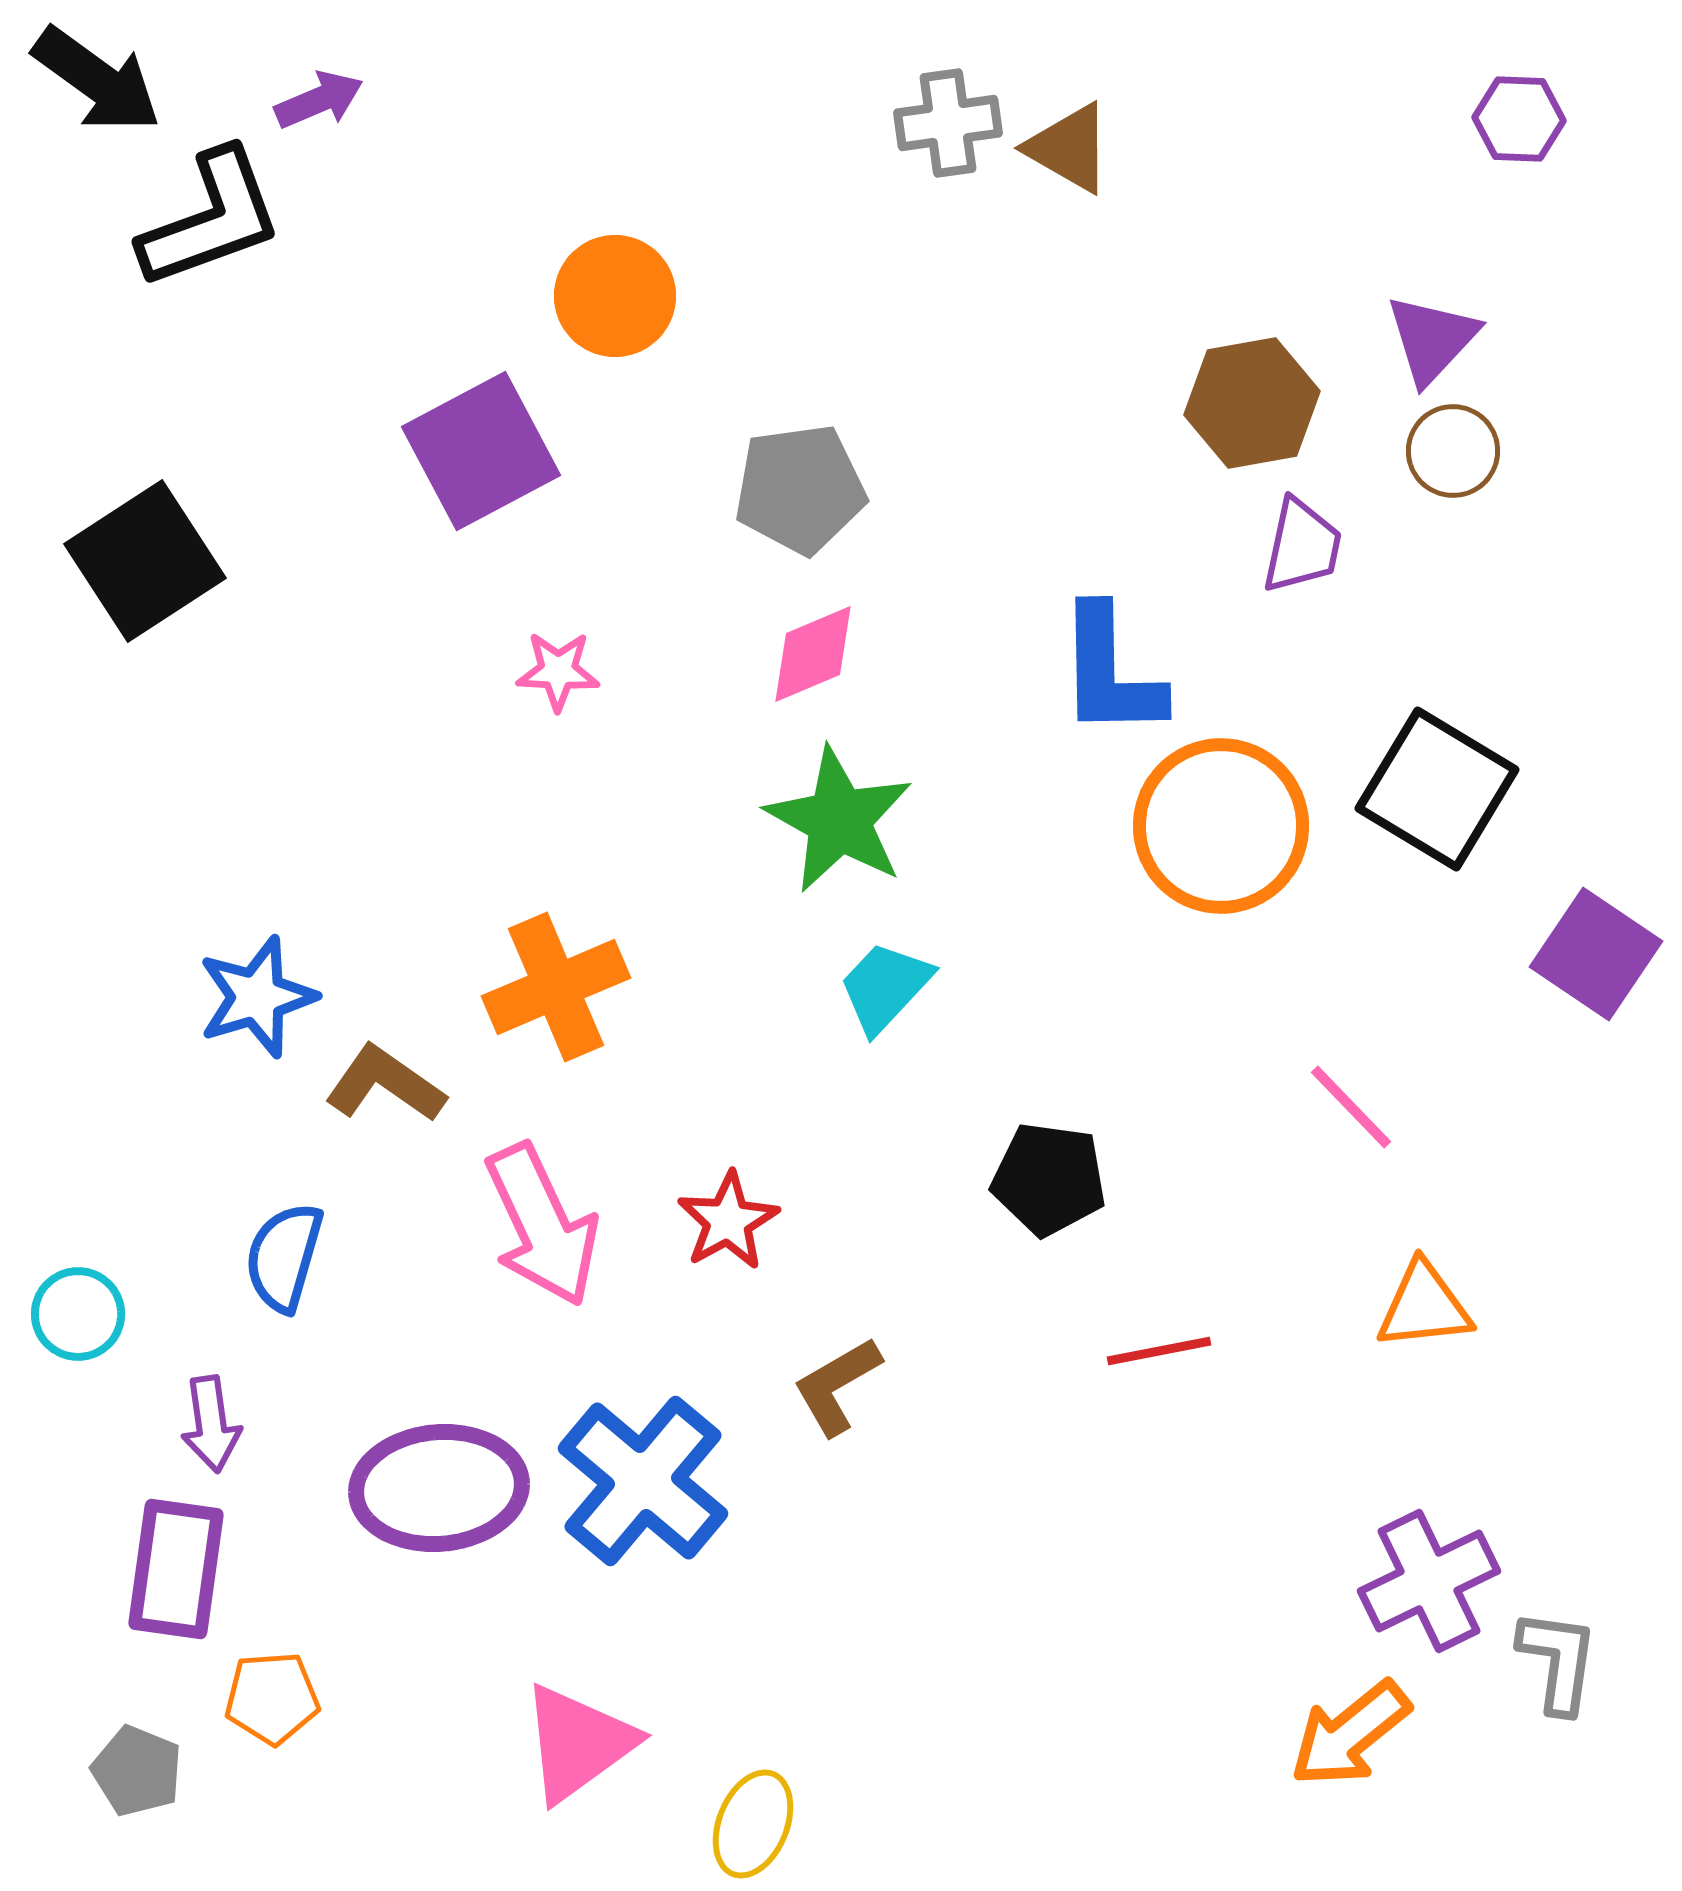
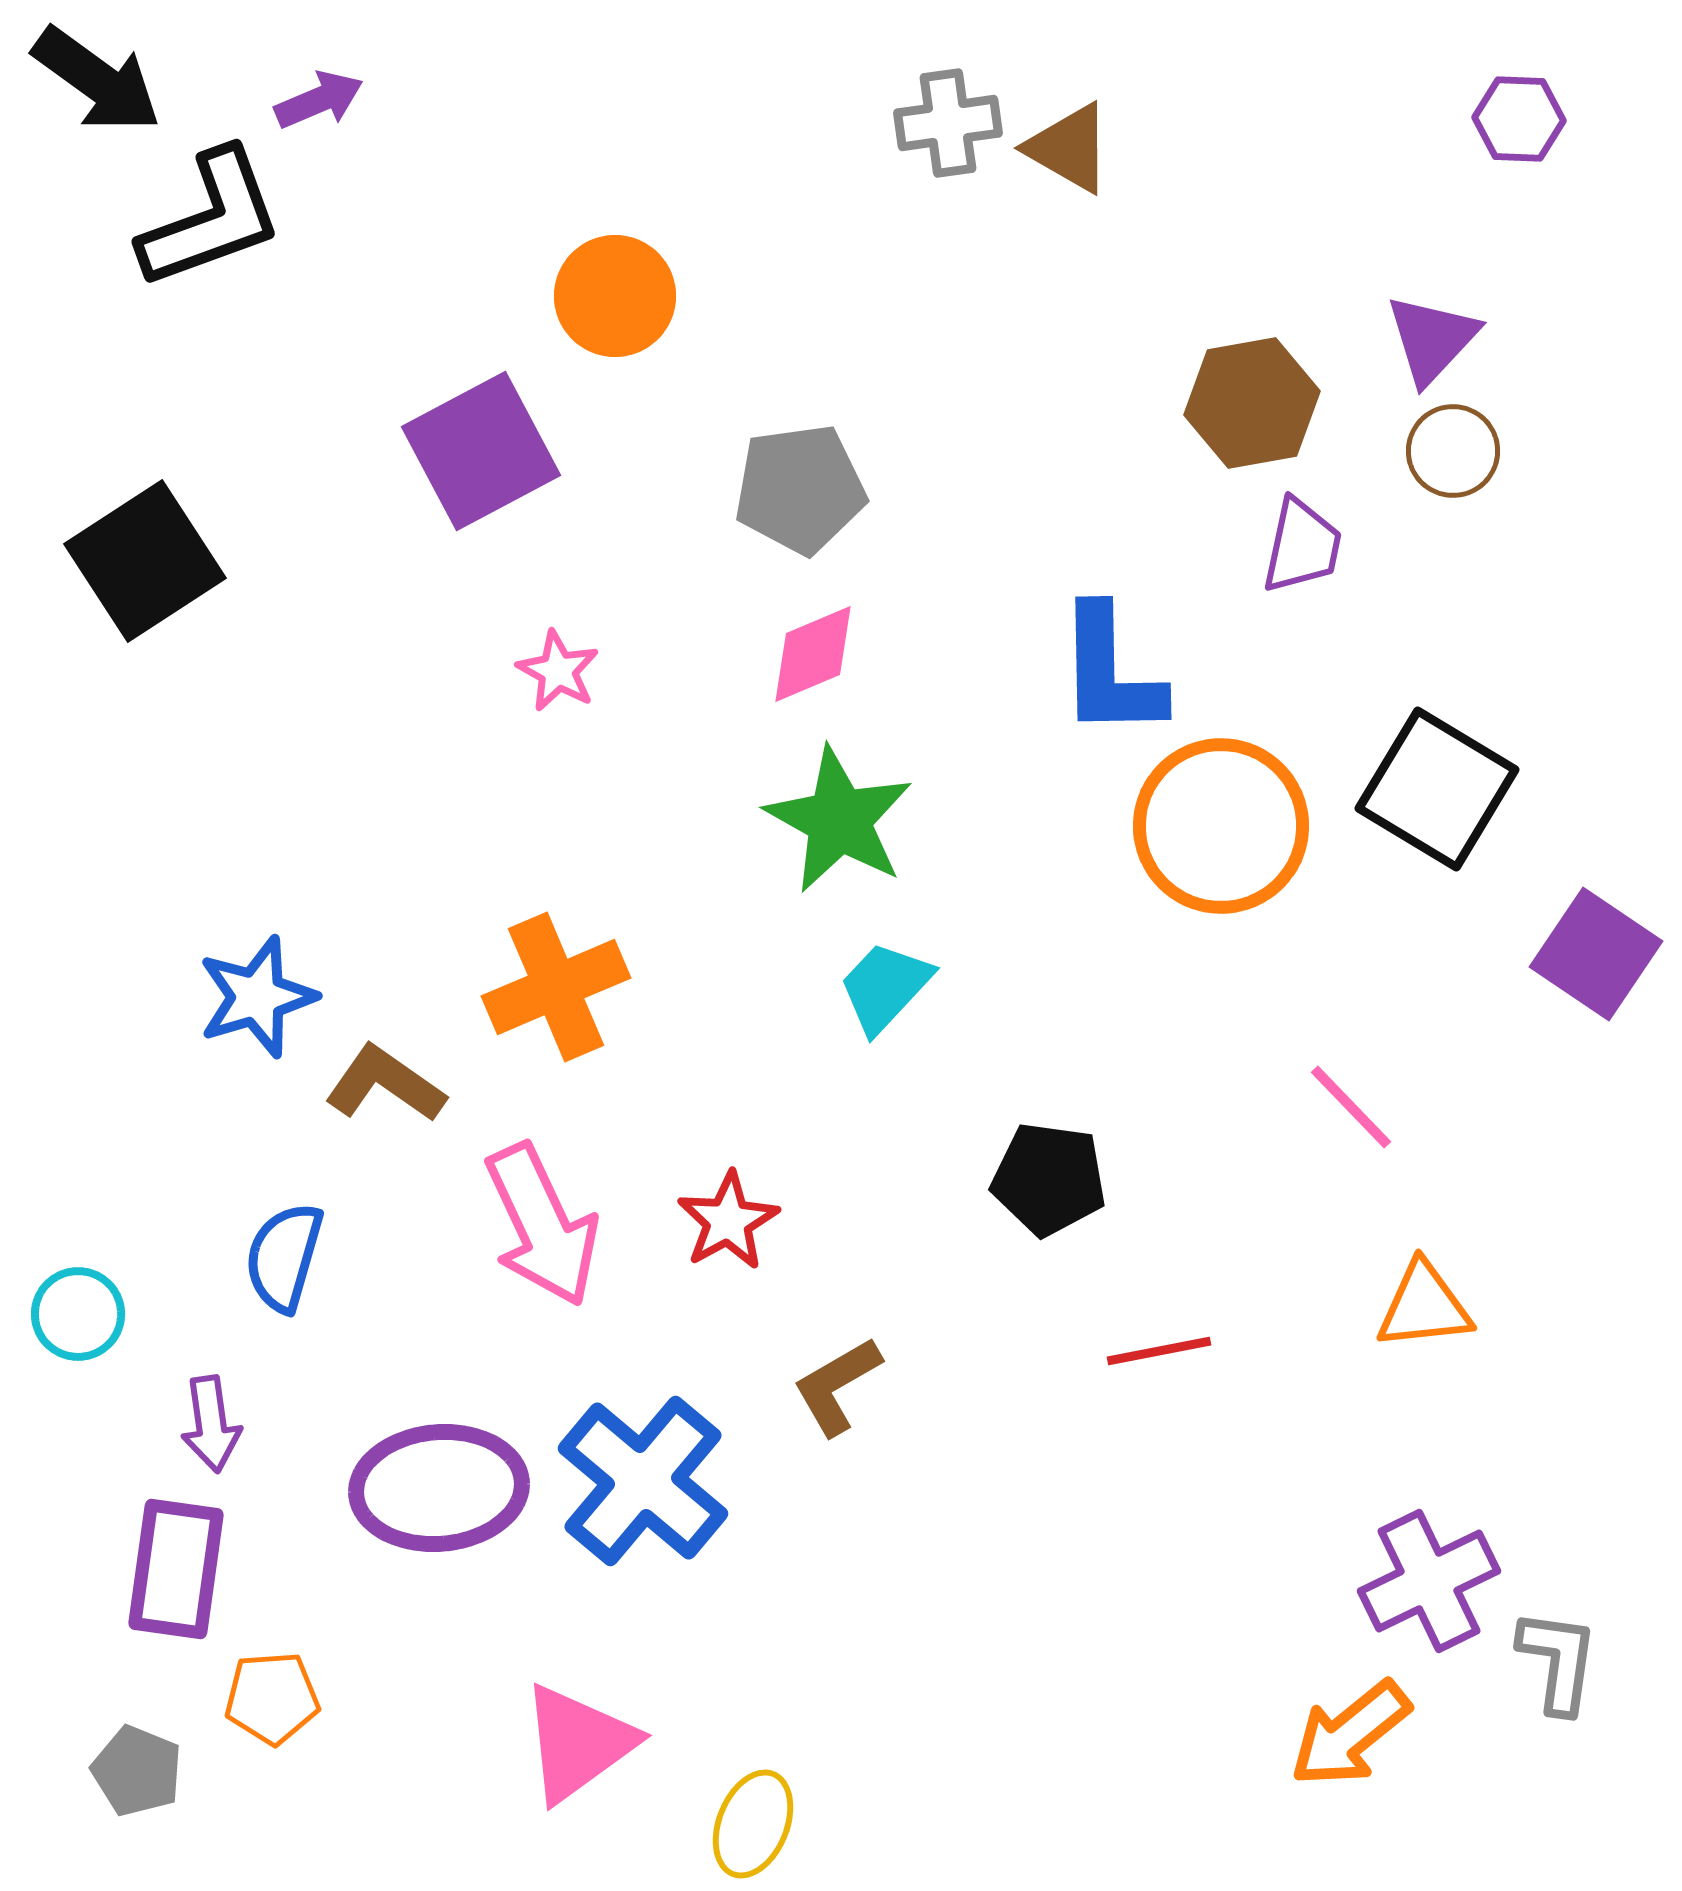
pink star at (558, 671): rotated 26 degrees clockwise
